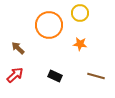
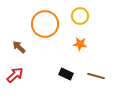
yellow circle: moved 3 px down
orange circle: moved 4 px left, 1 px up
brown arrow: moved 1 px right, 1 px up
black rectangle: moved 11 px right, 2 px up
